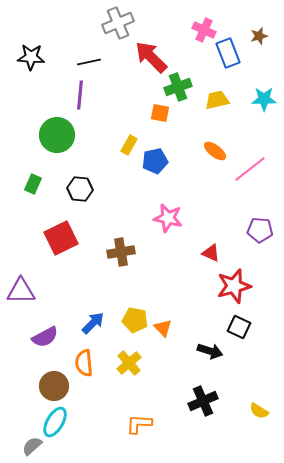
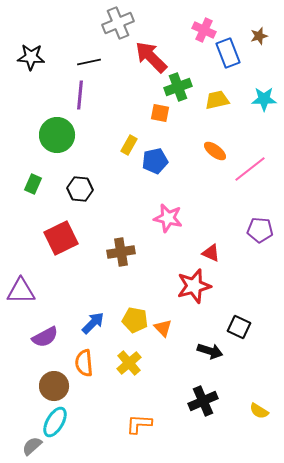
red star: moved 40 px left
